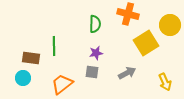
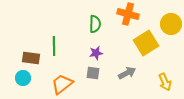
yellow circle: moved 1 px right, 1 px up
gray square: moved 1 px right, 1 px down
